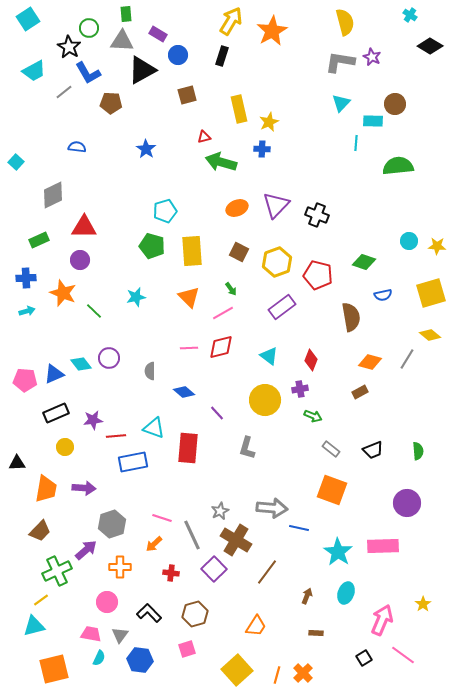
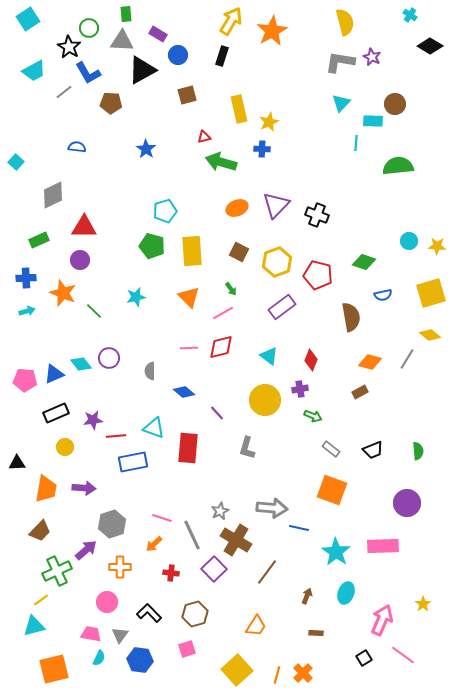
cyan star at (338, 552): moved 2 px left
